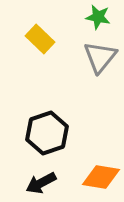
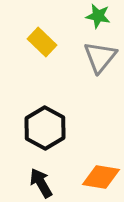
green star: moved 1 px up
yellow rectangle: moved 2 px right, 3 px down
black hexagon: moved 2 px left, 5 px up; rotated 12 degrees counterclockwise
black arrow: rotated 88 degrees clockwise
